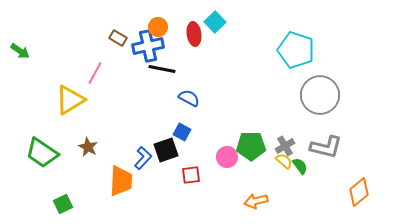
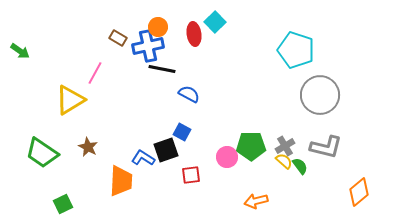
blue semicircle: moved 4 px up
blue L-shape: rotated 100 degrees counterclockwise
